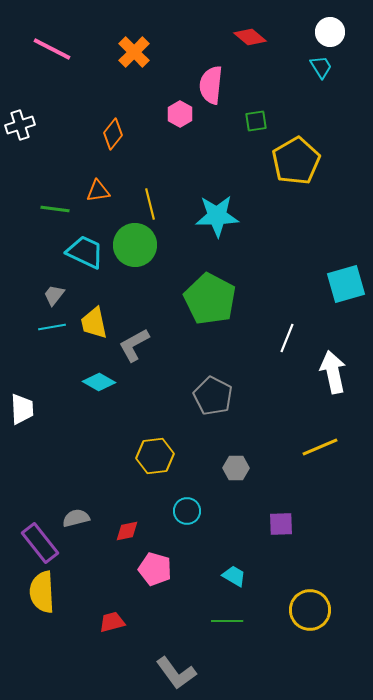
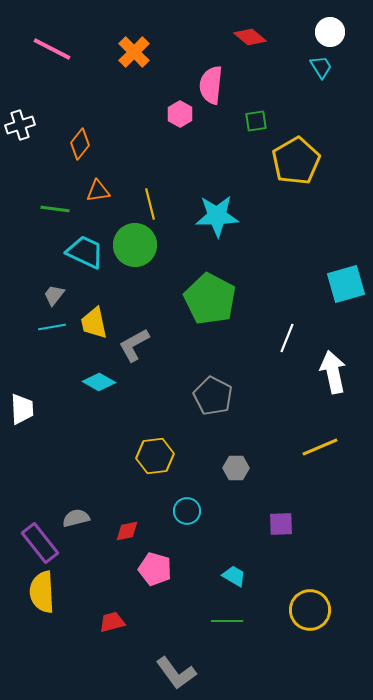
orange diamond at (113, 134): moved 33 px left, 10 px down
